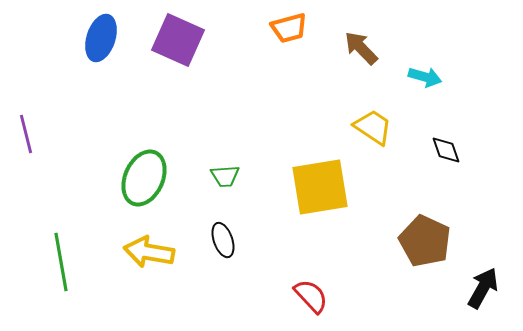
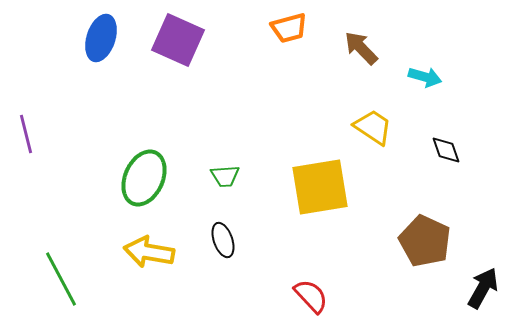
green line: moved 17 px down; rotated 18 degrees counterclockwise
